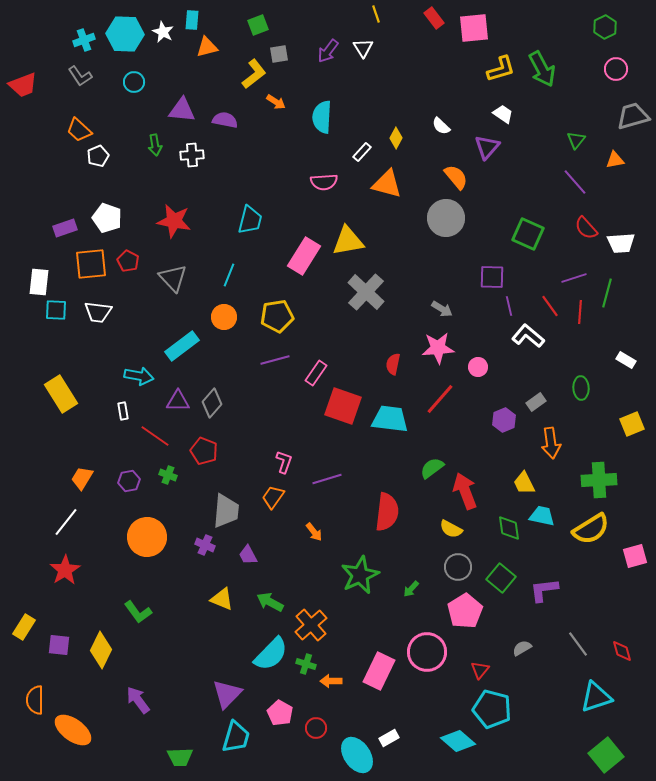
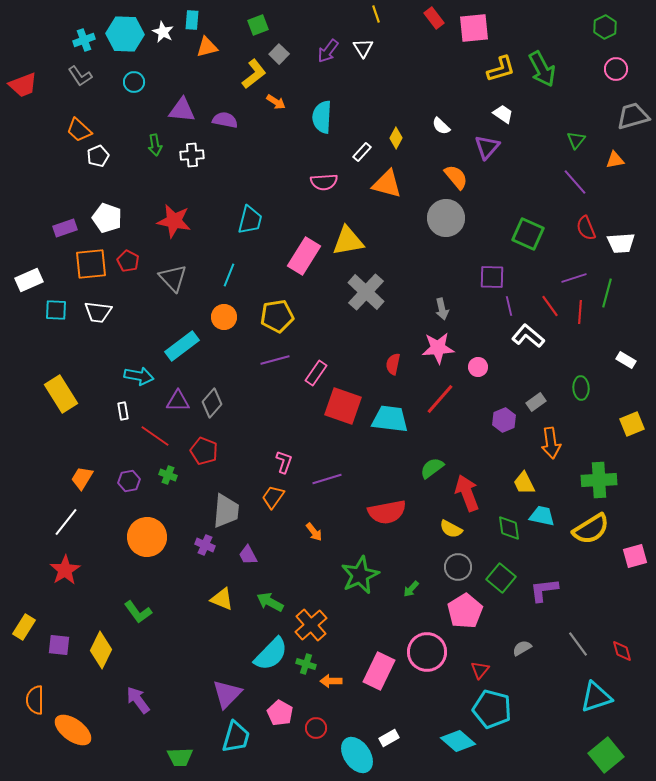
gray square at (279, 54): rotated 36 degrees counterclockwise
red semicircle at (586, 228): rotated 20 degrees clockwise
white rectangle at (39, 282): moved 10 px left, 2 px up; rotated 60 degrees clockwise
gray arrow at (442, 309): rotated 45 degrees clockwise
red arrow at (465, 491): moved 2 px right, 2 px down
red semicircle at (387, 512): rotated 72 degrees clockwise
